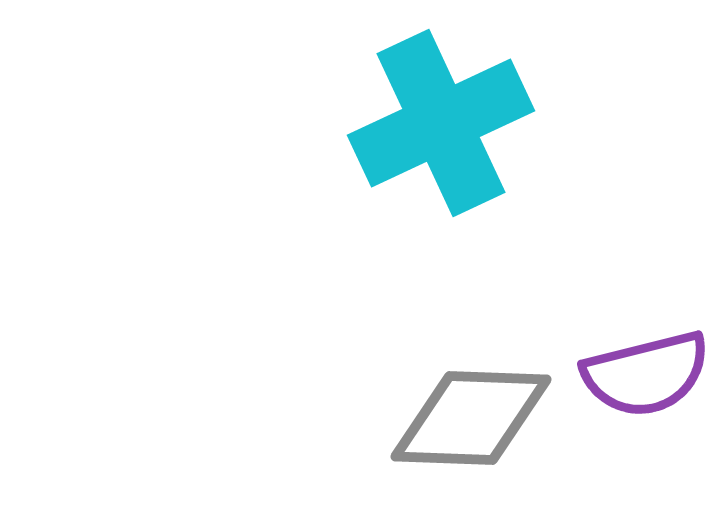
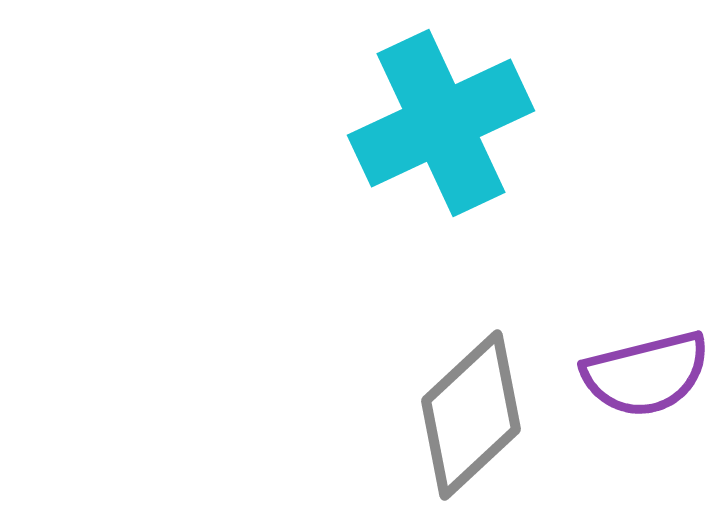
gray diamond: moved 3 px up; rotated 45 degrees counterclockwise
